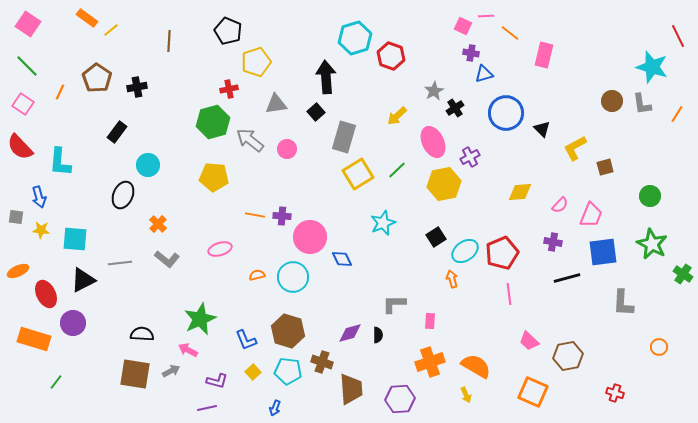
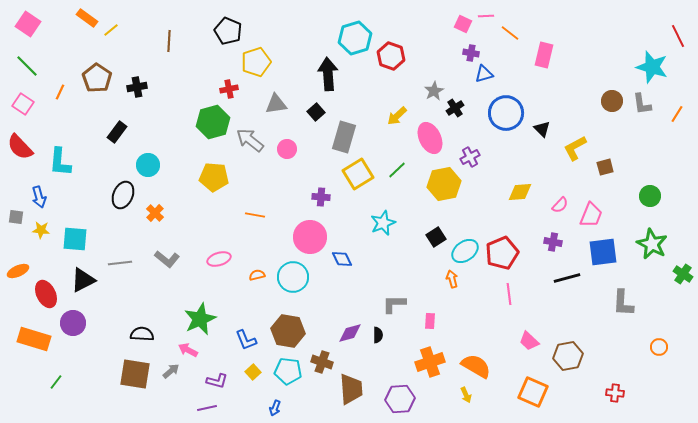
pink square at (463, 26): moved 2 px up
black arrow at (326, 77): moved 2 px right, 3 px up
pink ellipse at (433, 142): moved 3 px left, 4 px up
purple cross at (282, 216): moved 39 px right, 19 px up
orange cross at (158, 224): moved 3 px left, 11 px up
pink ellipse at (220, 249): moved 1 px left, 10 px down
brown hexagon at (288, 331): rotated 8 degrees counterclockwise
gray arrow at (171, 371): rotated 12 degrees counterclockwise
red cross at (615, 393): rotated 12 degrees counterclockwise
